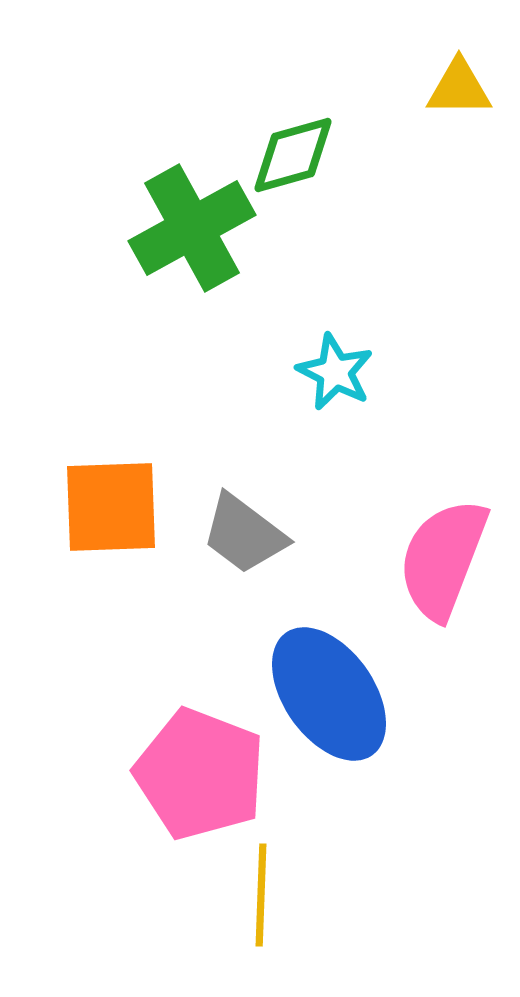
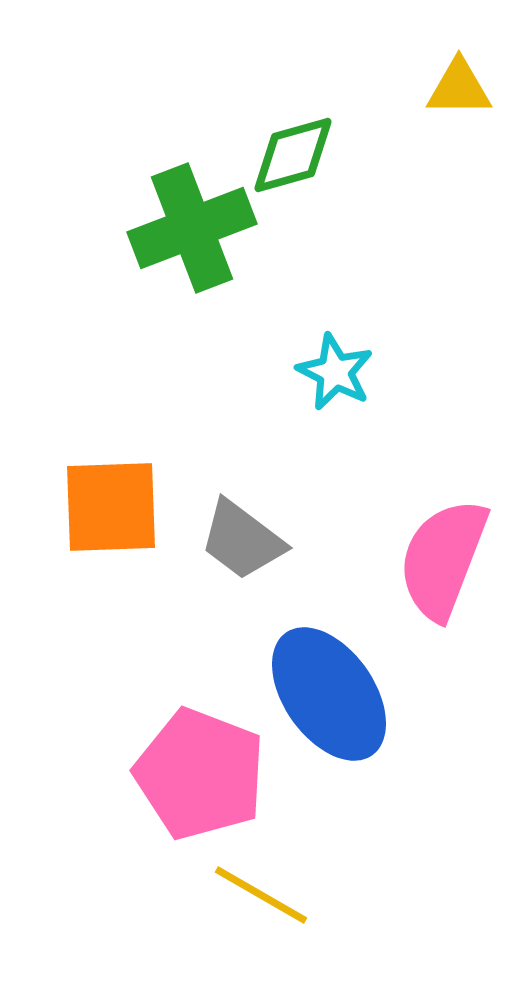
green cross: rotated 8 degrees clockwise
gray trapezoid: moved 2 px left, 6 px down
yellow line: rotated 62 degrees counterclockwise
